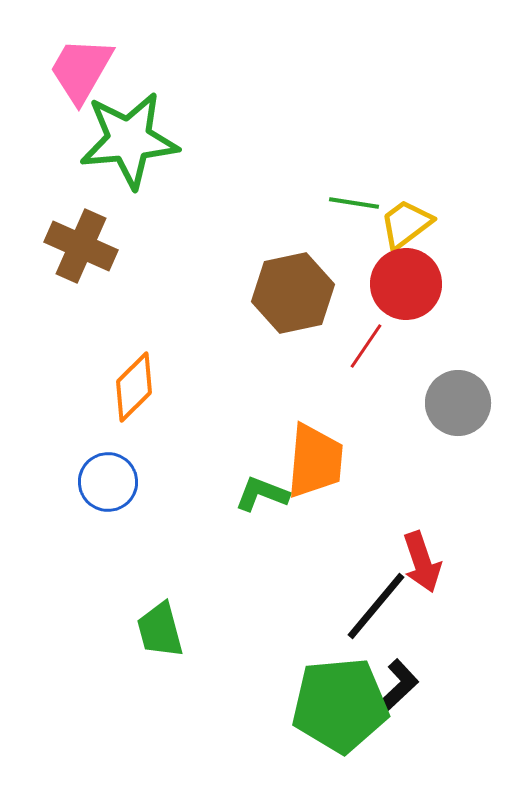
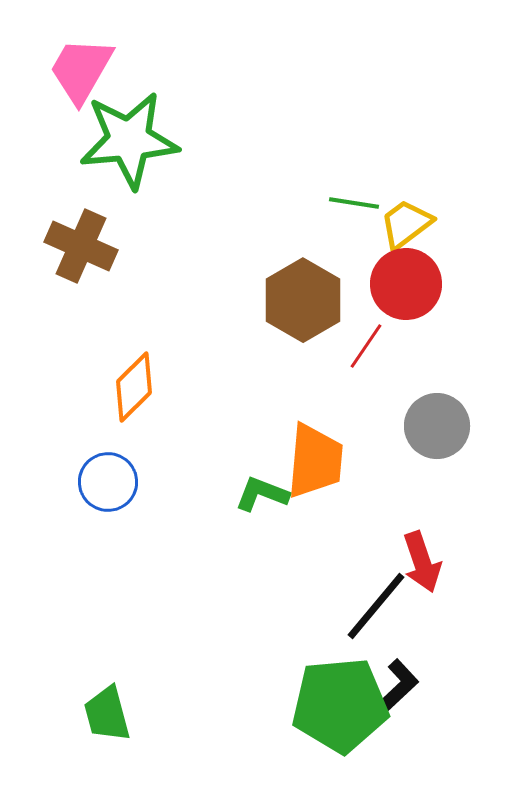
brown hexagon: moved 10 px right, 7 px down; rotated 18 degrees counterclockwise
gray circle: moved 21 px left, 23 px down
green trapezoid: moved 53 px left, 84 px down
